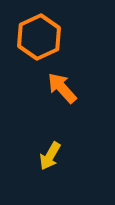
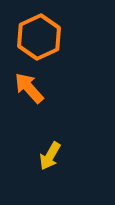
orange arrow: moved 33 px left
